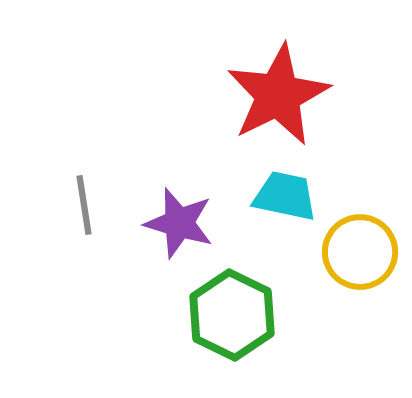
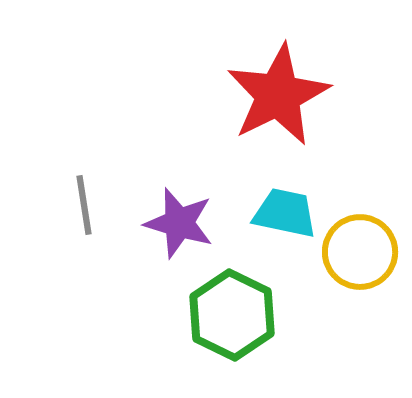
cyan trapezoid: moved 17 px down
